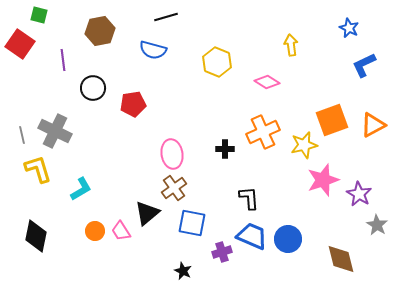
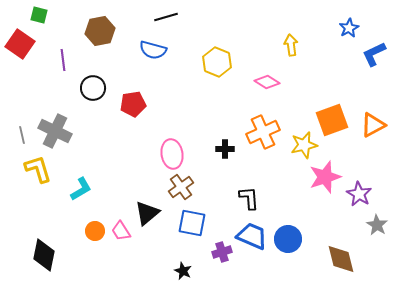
blue star: rotated 18 degrees clockwise
blue L-shape: moved 10 px right, 11 px up
pink star: moved 2 px right, 3 px up
brown cross: moved 7 px right, 1 px up
black diamond: moved 8 px right, 19 px down
